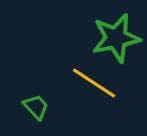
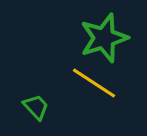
green star: moved 12 px left; rotated 6 degrees counterclockwise
